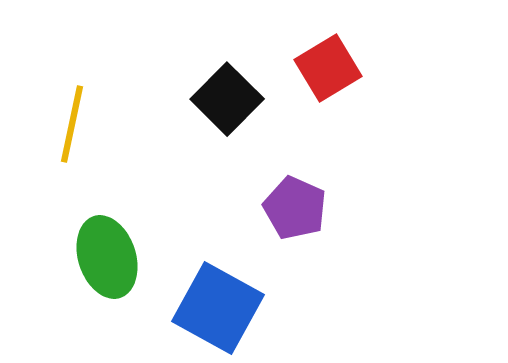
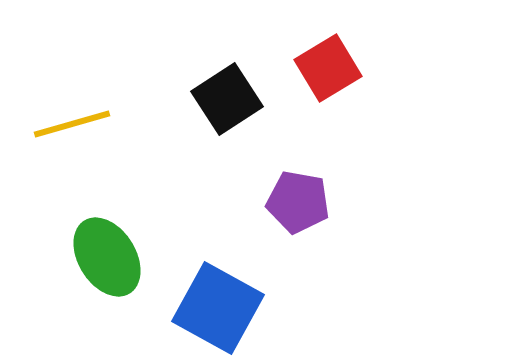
black square: rotated 12 degrees clockwise
yellow line: rotated 62 degrees clockwise
purple pentagon: moved 3 px right, 6 px up; rotated 14 degrees counterclockwise
green ellipse: rotated 14 degrees counterclockwise
